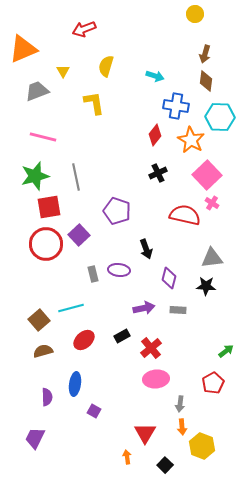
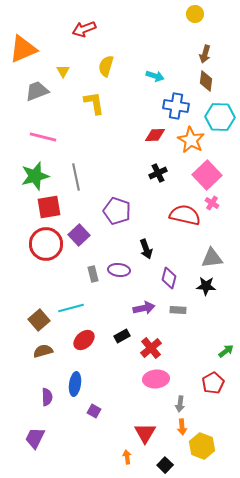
red diamond at (155, 135): rotated 50 degrees clockwise
